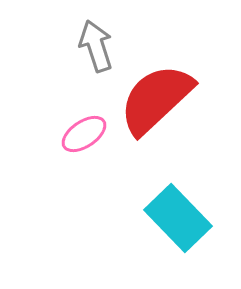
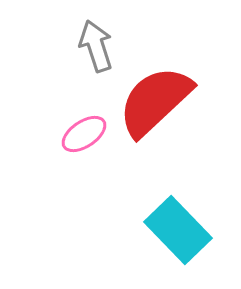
red semicircle: moved 1 px left, 2 px down
cyan rectangle: moved 12 px down
